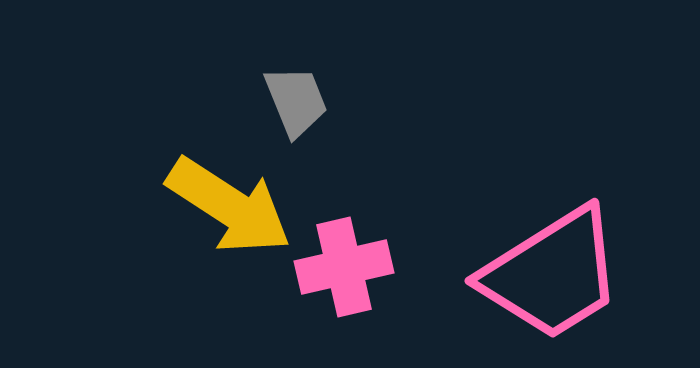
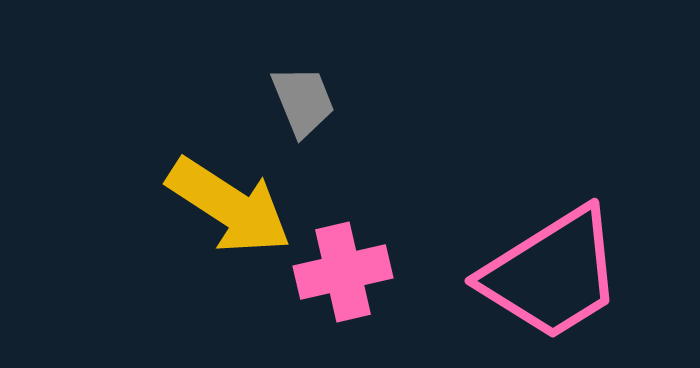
gray trapezoid: moved 7 px right
pink cross: moved 1 px left, 5 px down
